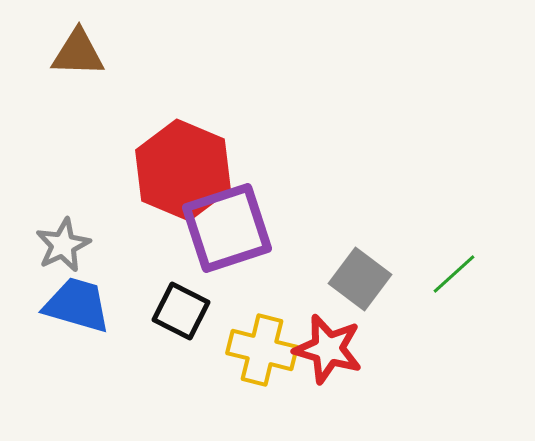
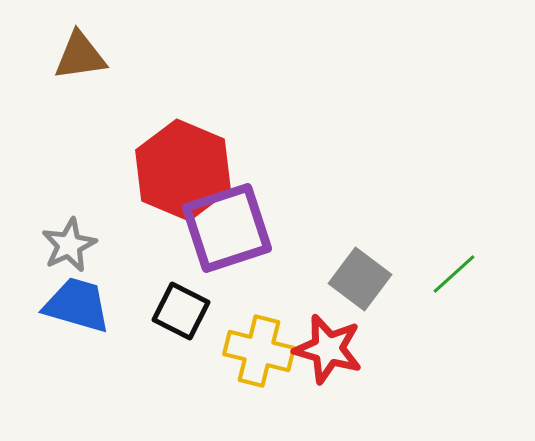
brown triangle: moved 2 px right, 3 px down; rotated 10 degrees counterclockwise
gray star: moved 6 px right
yellow cross: moved 3 px left, 1 px down
